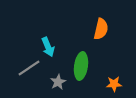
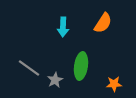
orange semicircle: moved 2 px right, 6 px up; rotated 20 degrees clockwise
cyan arrow: moved 15 px right, 20 px up; rotated 24 degrees clockwise
gray line: rotated 70 degrees clockwise
gray star: moved 3 px left, 2 px up
